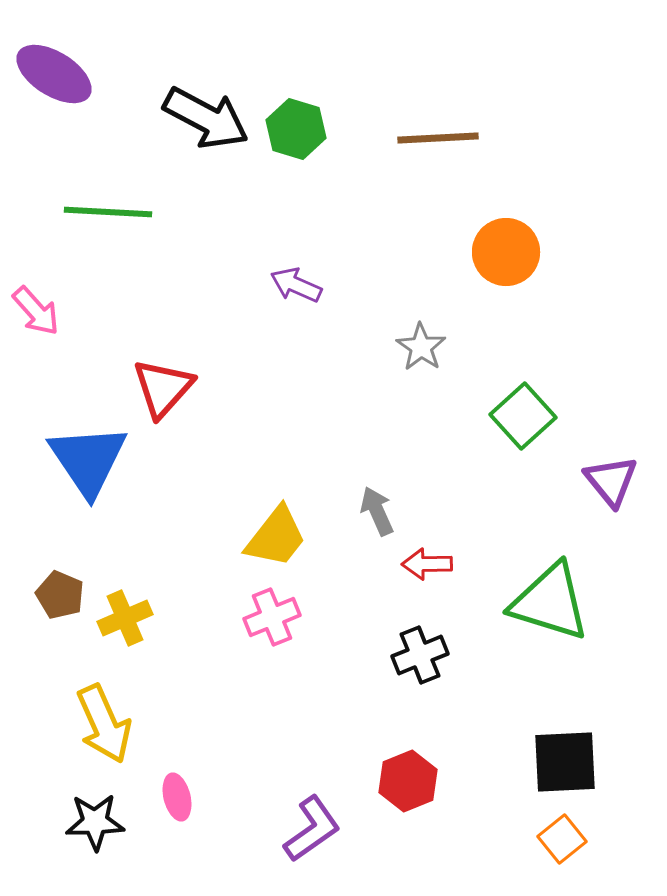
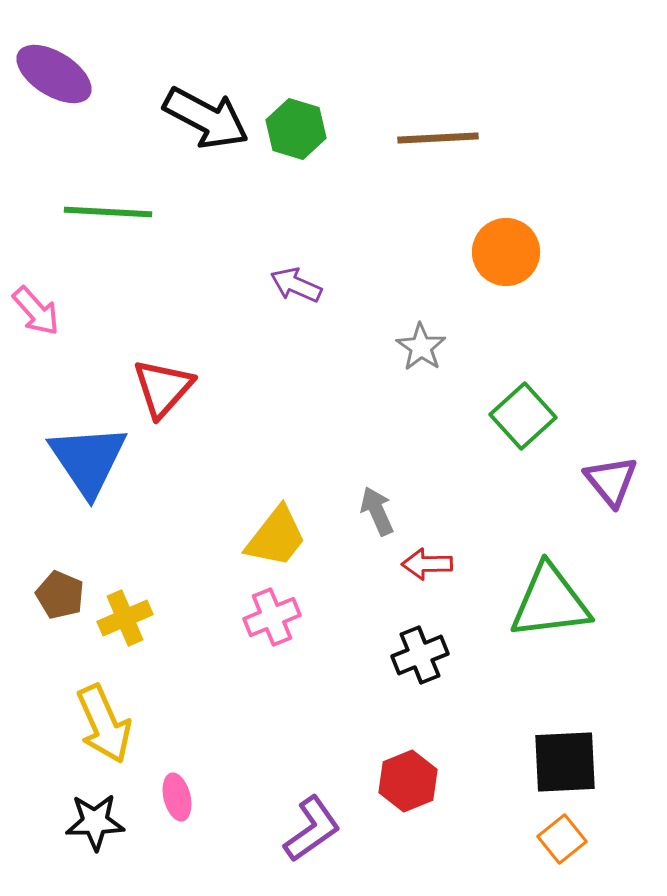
green triangle: rotated 24 degrees counterclockwise
